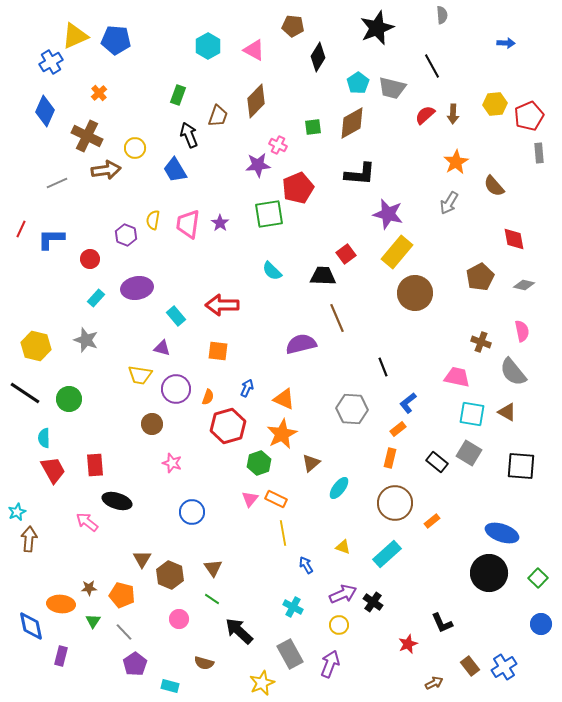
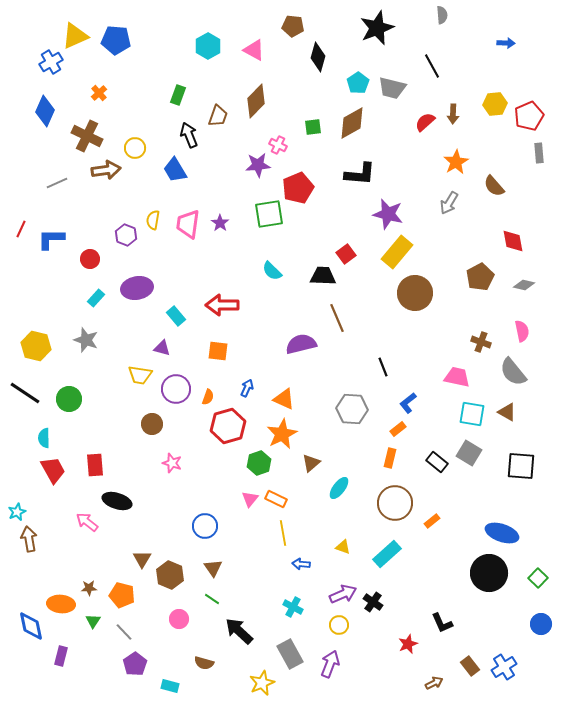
black diamond at (318, 57): rotated 16 degrees counterclockwise
red semicircle at (425, 115): moved 7 px down
red diamond at (514, 239): moved 1 px left, 2 px down
blue circle at (192, 512): moved 13 px right, 14 px down
brown arrow at (29, 539): rotated 15 degrees counterclockwise
blue arrow at (306, 565): moved 5 px left, 1 px up; rotated 54 degrees counterclockwise
